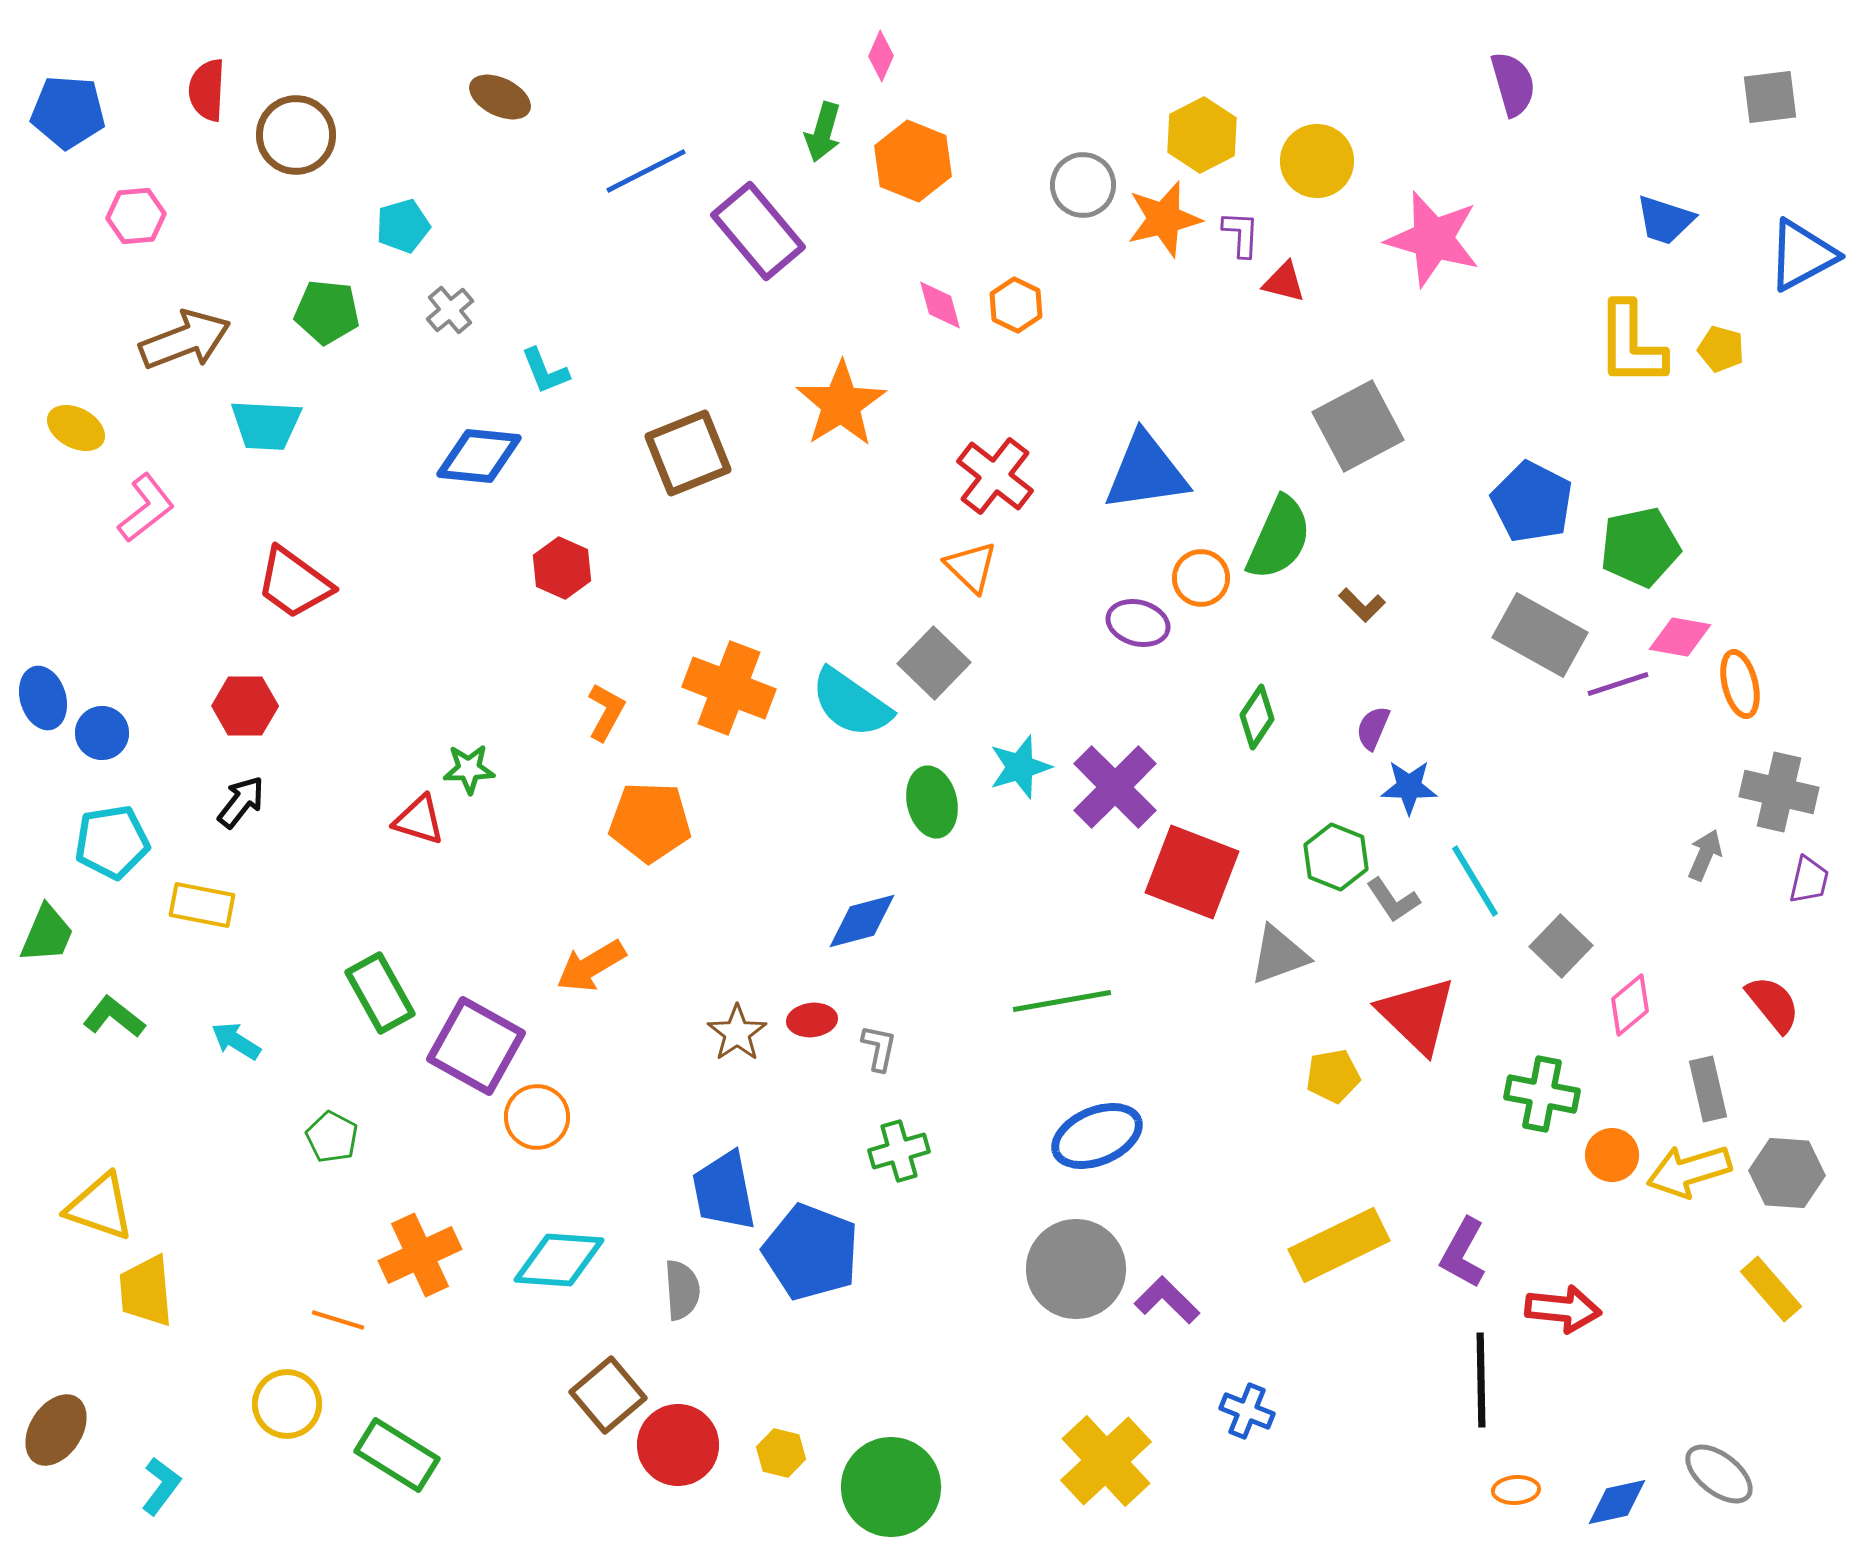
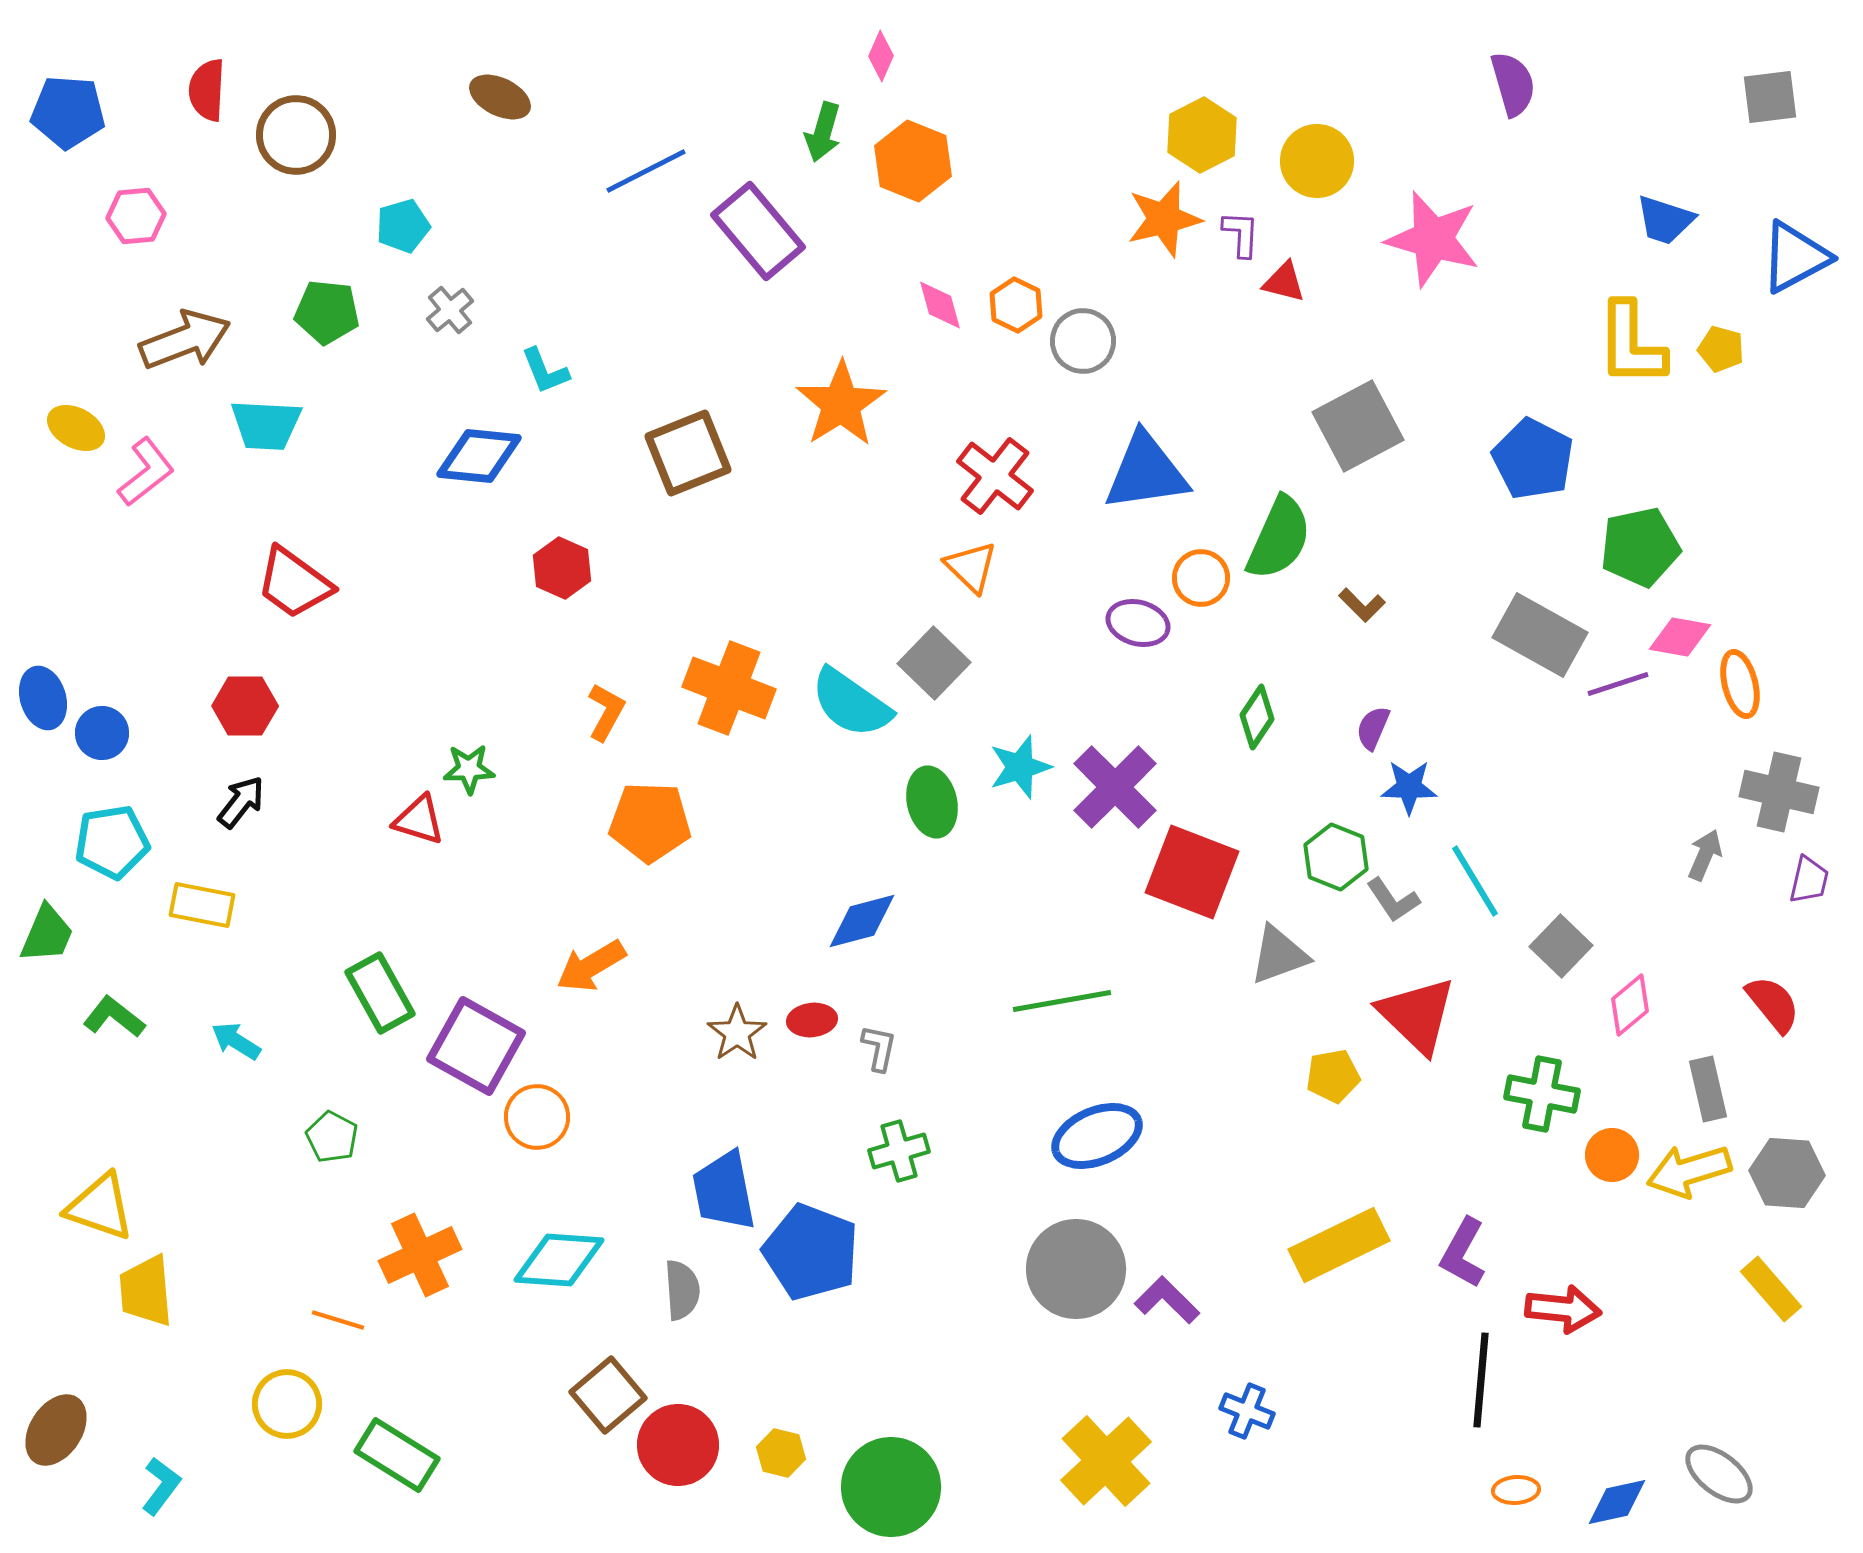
gray circle at (1083, 185): moved 156 px down
blue triangle at (1802, 255): moved 7 px left, 2 px down
blue pentagon at (1532, 502): moved 1 px right, 43 px up
pink L-shape at (146, 508): moved 36 px up
black line at (1481, 1380): rotated 6 degrees clockwise
